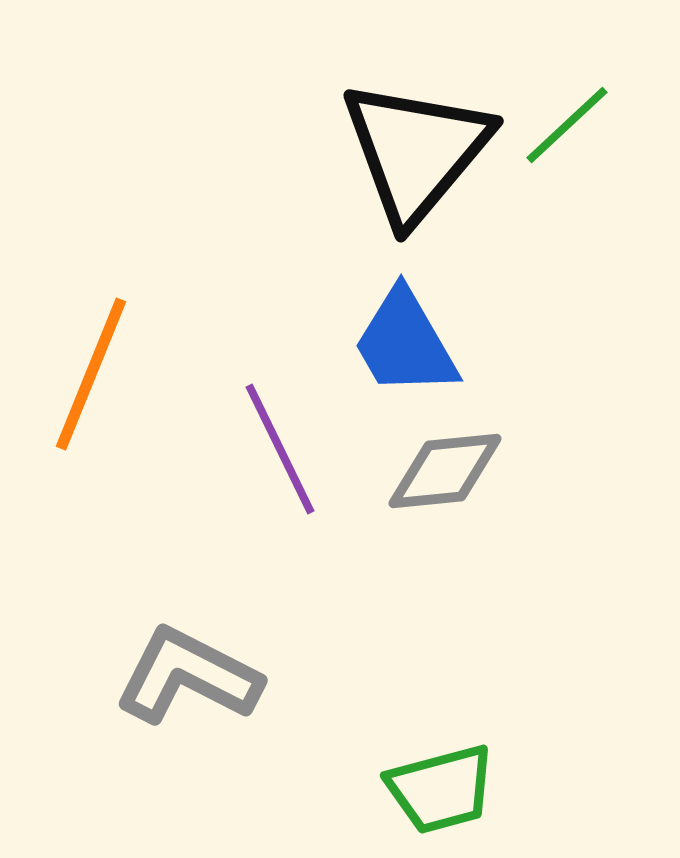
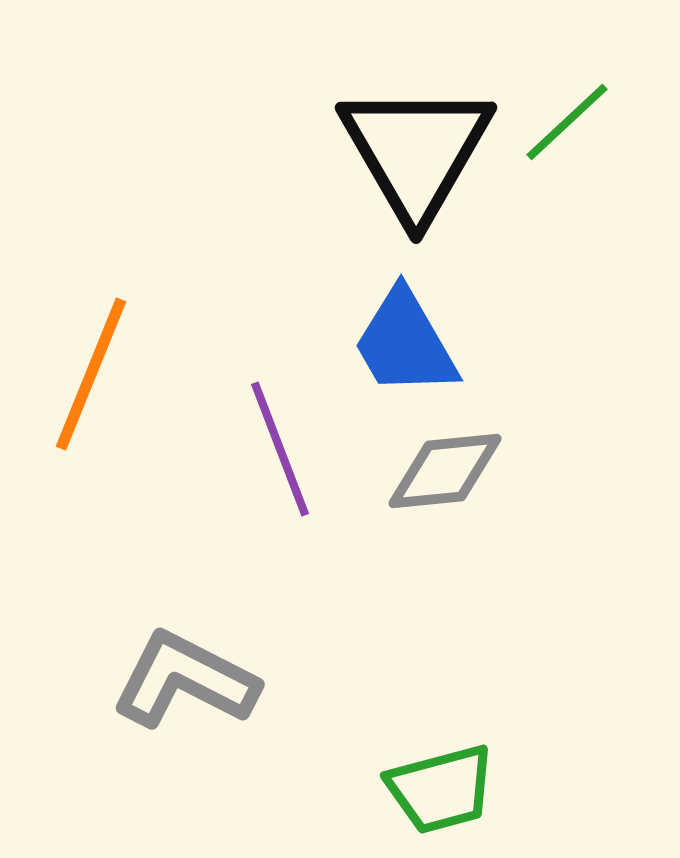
green line: moved 3 px up
black triangle: rotated 10 degrees counterclockwise
purple line: rotated 5 degrees clockwise
gray L-shape: moved 3 px left, 4 px down
